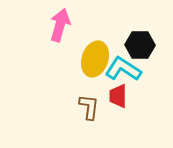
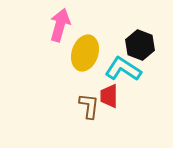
black hexagon: rotated 20 degrees clockwise
yellow ellipse: moved 10 px left, 6 px up
red trapezoid: moved 9 px left
brown L-shape: moved 1 px up
